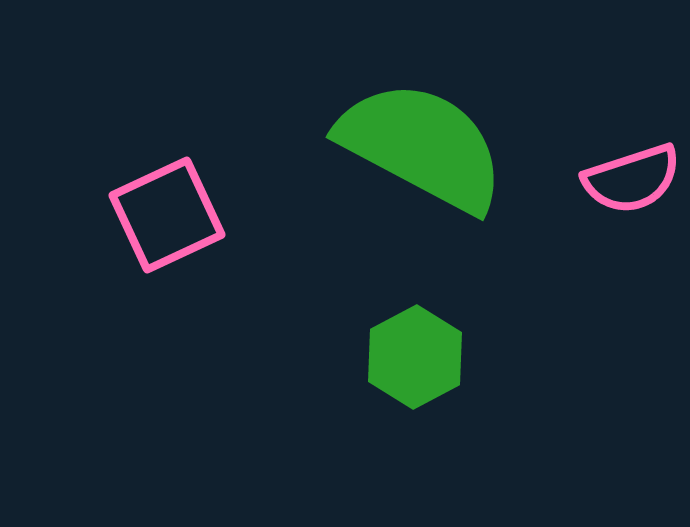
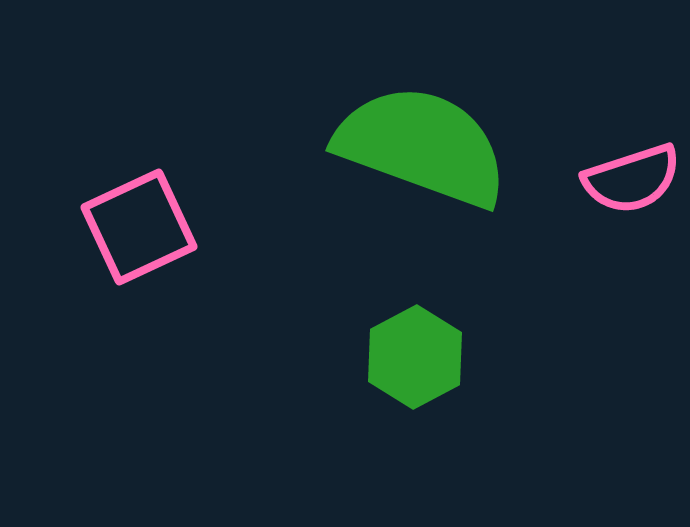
green semicircle: rotated 8 degrees counterclockwise
pink square: moved 28 px left, 12 px down
